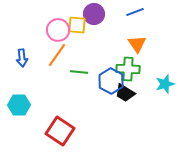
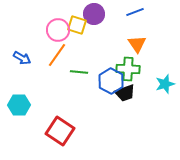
yellow square: rotated 12 degrees clockwise
blue arrow: rotated 54 degrees counterclockwise
black trapezoid: rotated 50 degrees counterclockwise
